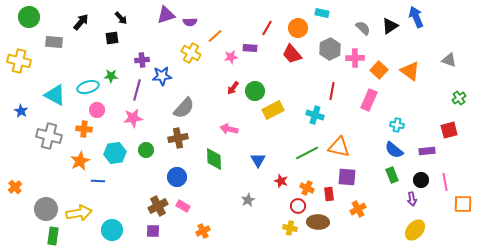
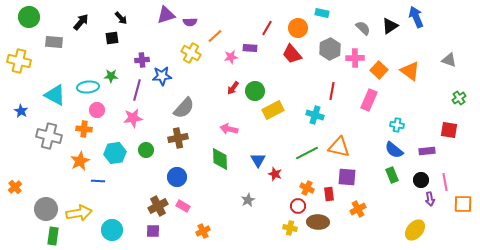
cyan ellipse at (88, 87): rotated 10 degrees clockwise
red square at (449, 130): rotated 24 degrees clockwise
green diamond at (214, 159): moved 6 px right
red star at (281, 181): moved 6 px left, 7 px up
purple arrow at (412, 199): moved 18 px right
